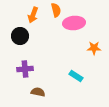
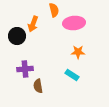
orange semicircle: moved 2 px left
orange arrow: moved 9 px down
black circle: moved 3 px left
orange star: moved 16 px left, 4 px down
cyan rectangle: moved 4 px left, 1 px up
brown semicircle: moved 6 px up; rotated 112 degrees counterclockwise
